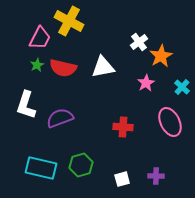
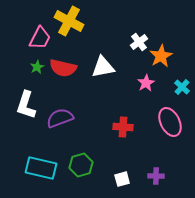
green star: moved 2 px down
